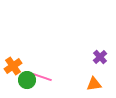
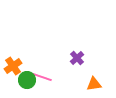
purple cross: moved 23 px left, 1 px down
